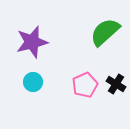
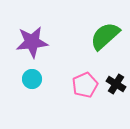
green semicircle: moved 4 px down
purple star: rotated 8 degrees clockwise
cyan circle: moved 1 px left, 3 px up
